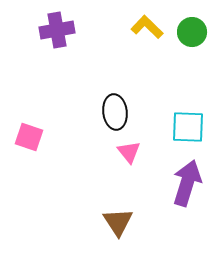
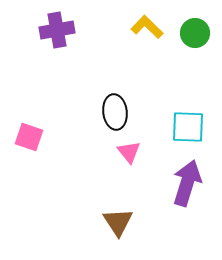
green circle: moved 3 px right, 1 px down
